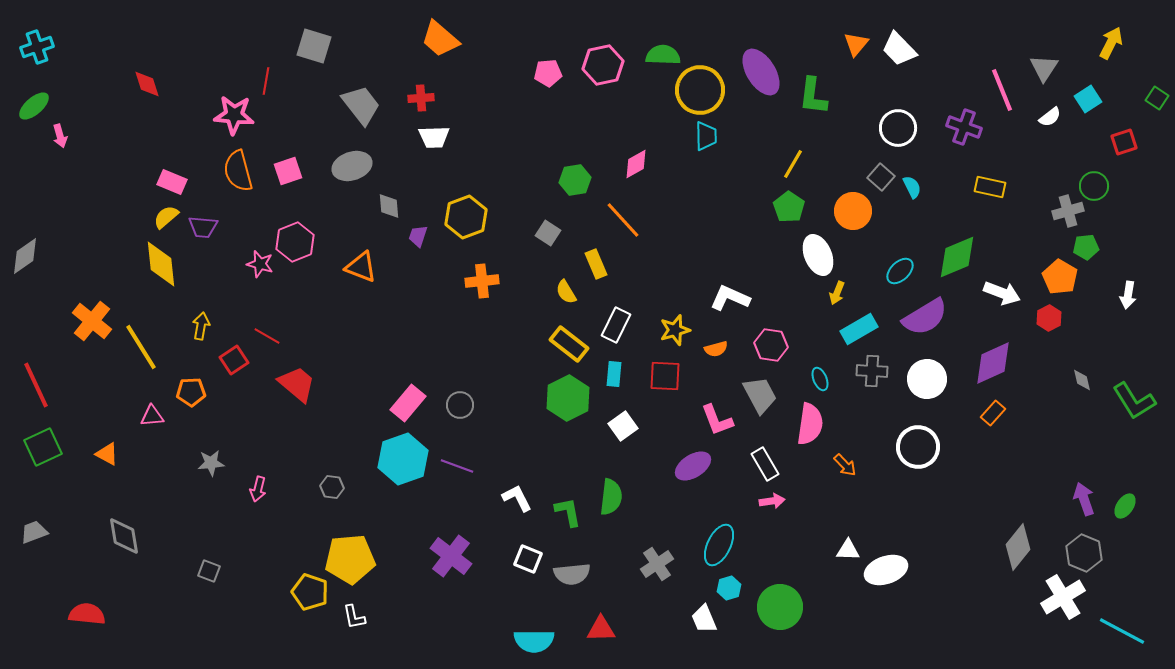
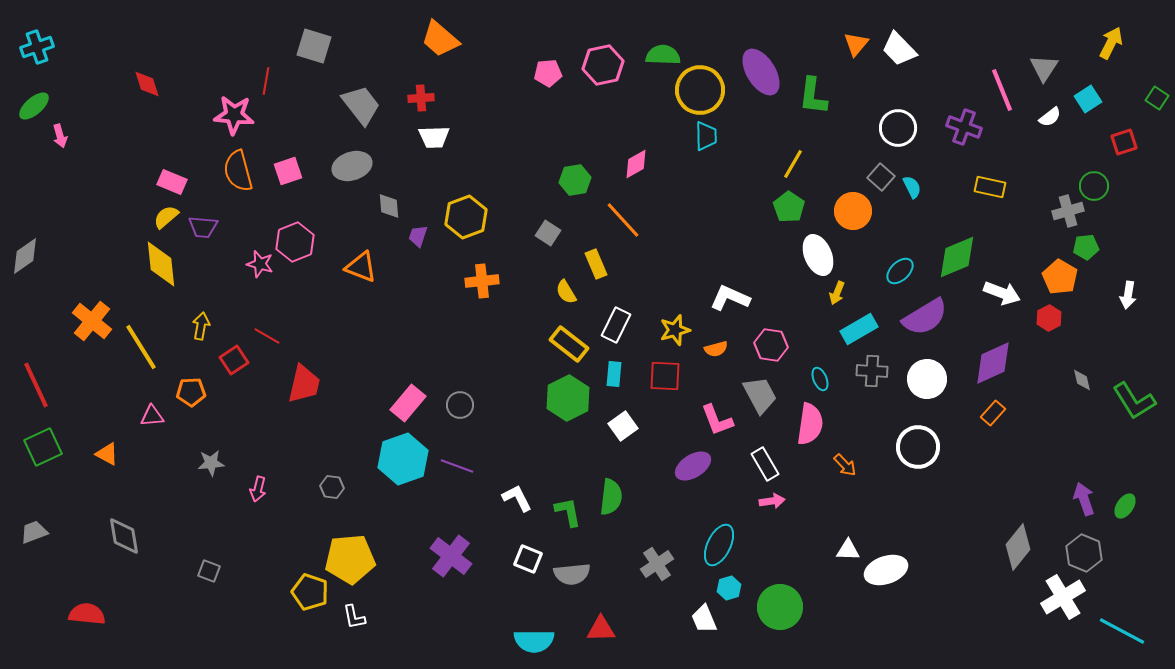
red trapezoid at (297, 384): moved 7 px right; rotated 63 degrees clockwise
